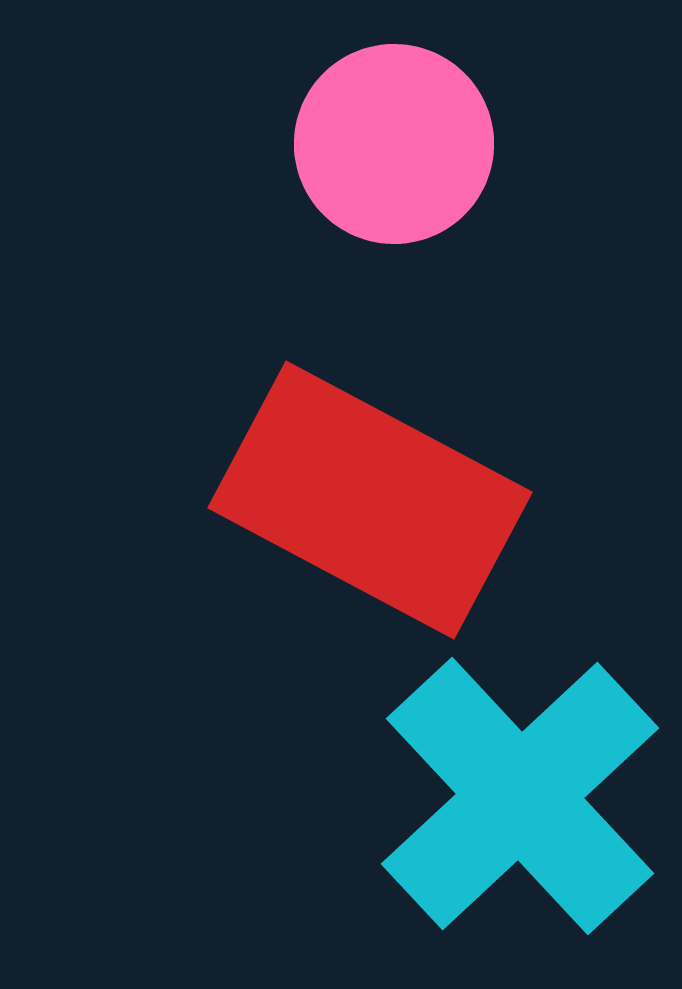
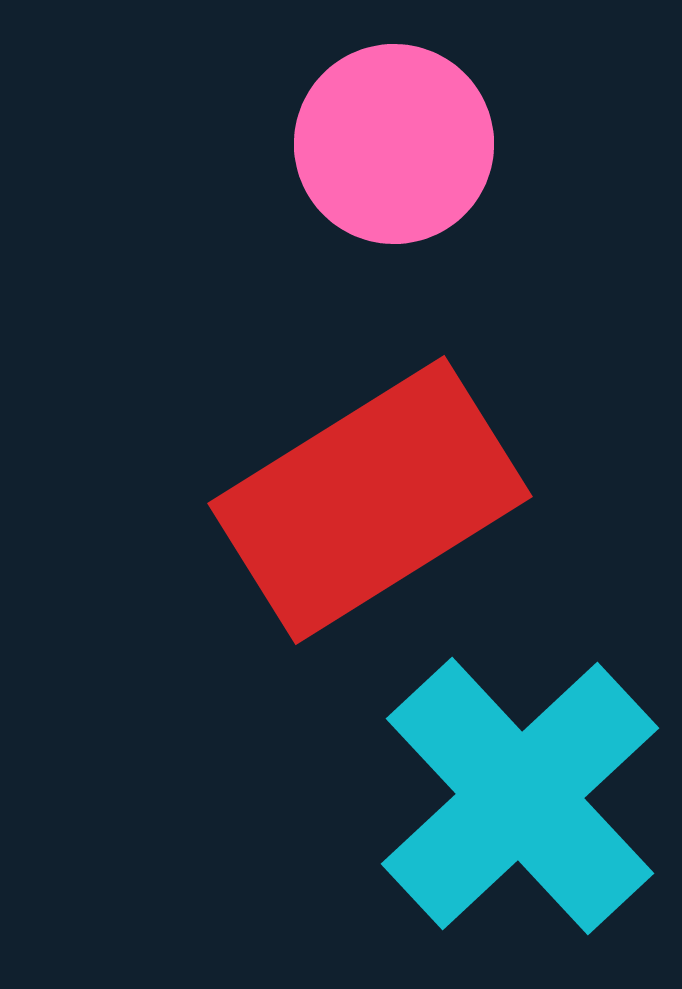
red rectangle: rotated 60 degrees counterclockwise
